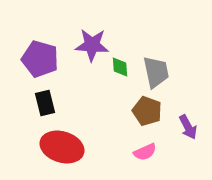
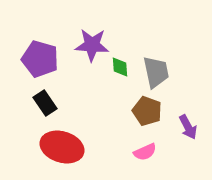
black rectangle: rotated 20 degrees counterclockwise
